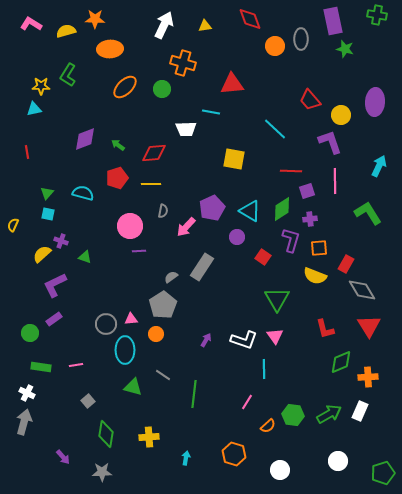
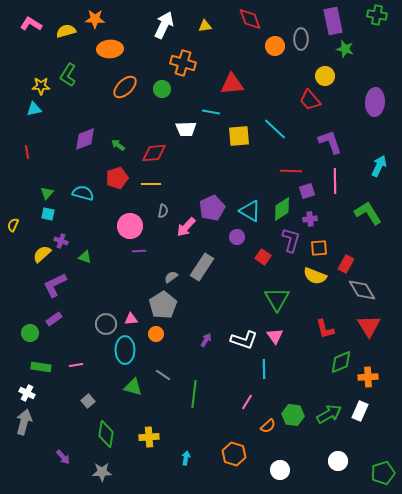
yellow circle at (341, 115): moved 16 px left, 39 px up
yellow square at (234, 159): moved 5 px right, 23 px up; rotated 15 degrees counterclockwise
